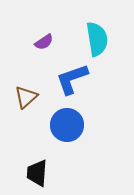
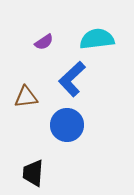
cyan semicircle: rotated 88 degrees counterclockwise
blue L-shape: rotated 24 degrees counterclockwise
brown triangle: rotated 35 degrees clockwise
black trapezoid: moved 4 px left
